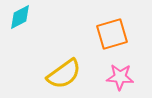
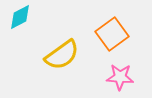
orange square: rotated 20 degrees counterclockwise
yellow semicircle: moved 2 px left, 19 px up
